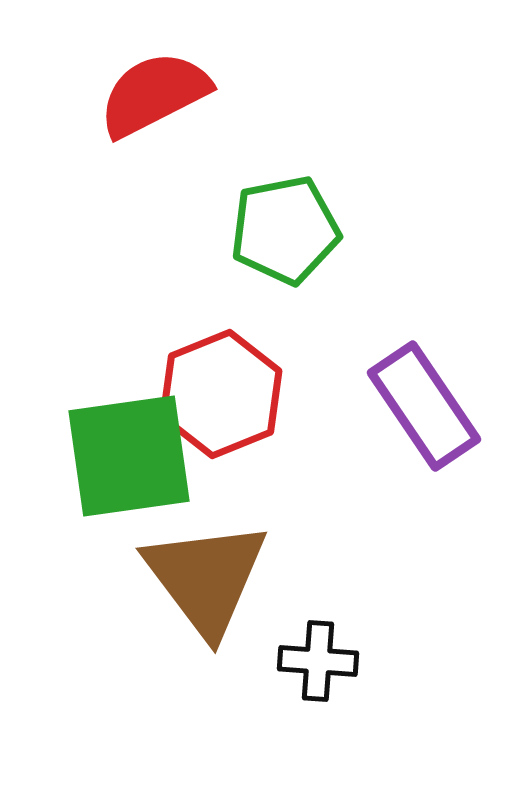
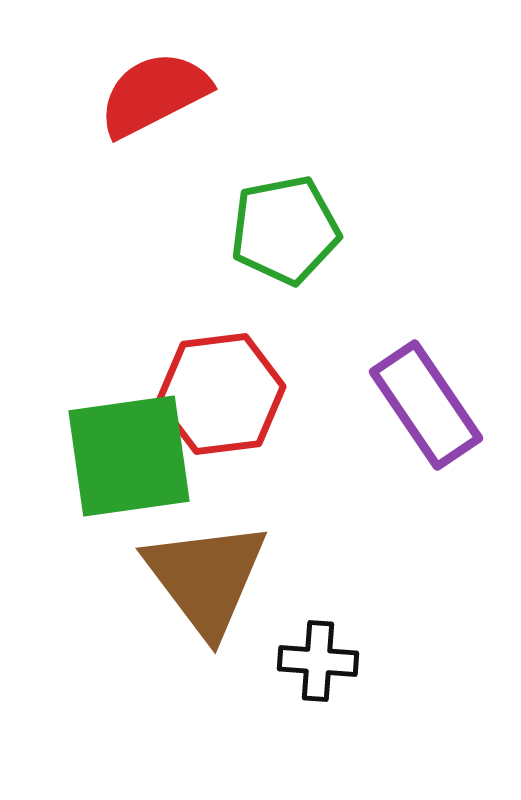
red hexagon: rotated 15 degrees clockwise
purple rectangle: moved 2 px right, 1 px up
